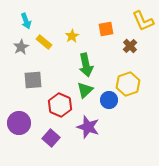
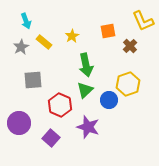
orange square: moved 2 px right, 2 px down
